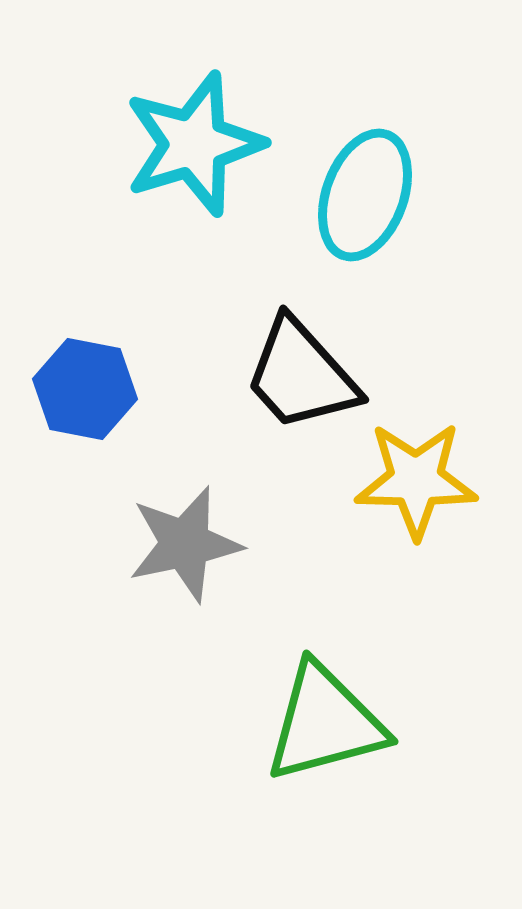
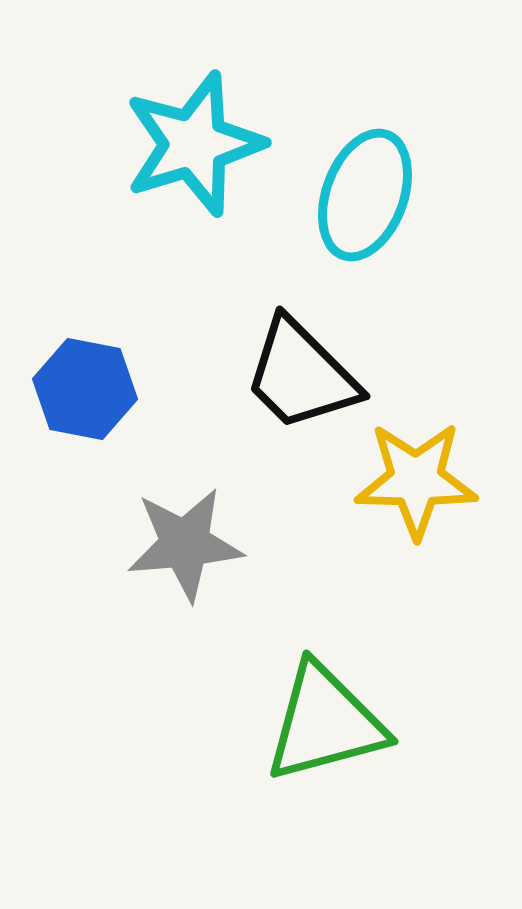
black trapezoid: rotated 3 degrees counterclockwise
gray star: rotated 7 degrees clockwise
